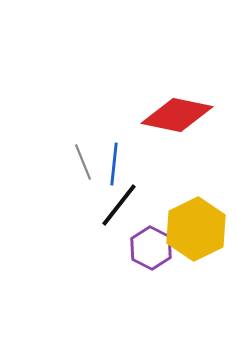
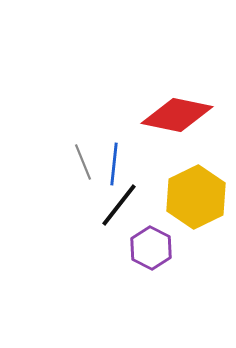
yellow hexagon: moved 32 px up
